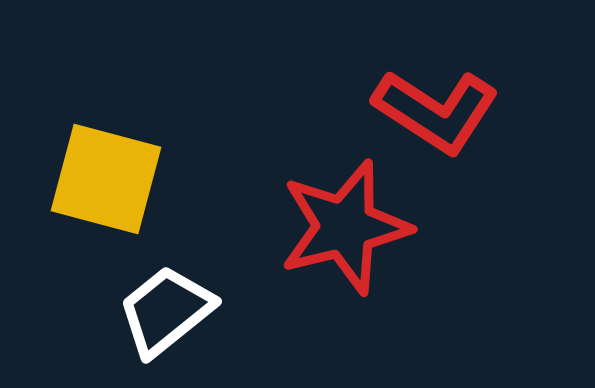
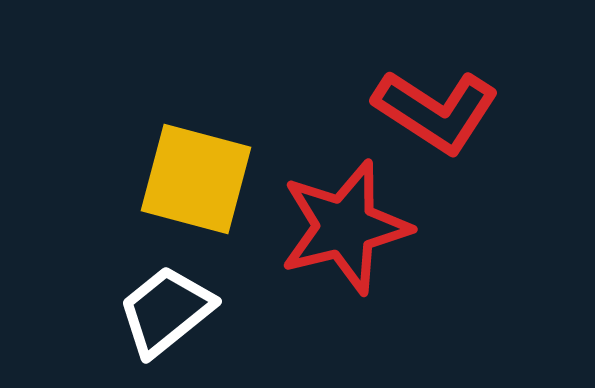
yellow square: moved 90 px right
